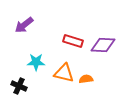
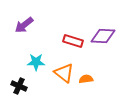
purple diamond: moved 9 px up
orange triangle: rotated 25 degrees clockwise
